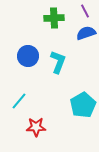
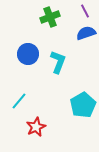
green cross: moved 4 px left, 1 px up; rotated 18 degrees counterclockwise
blue circle: moved 2 px up
red star: rotated 24 degrees counterclockwise
